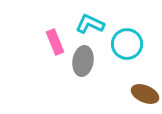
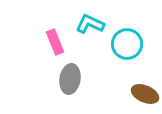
gray ellipse: moved 13 px left, 18 px down
